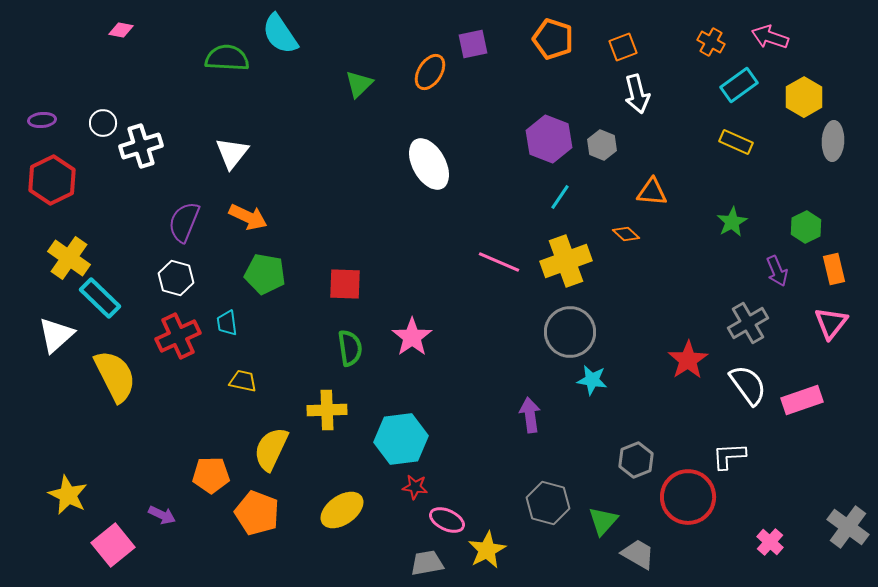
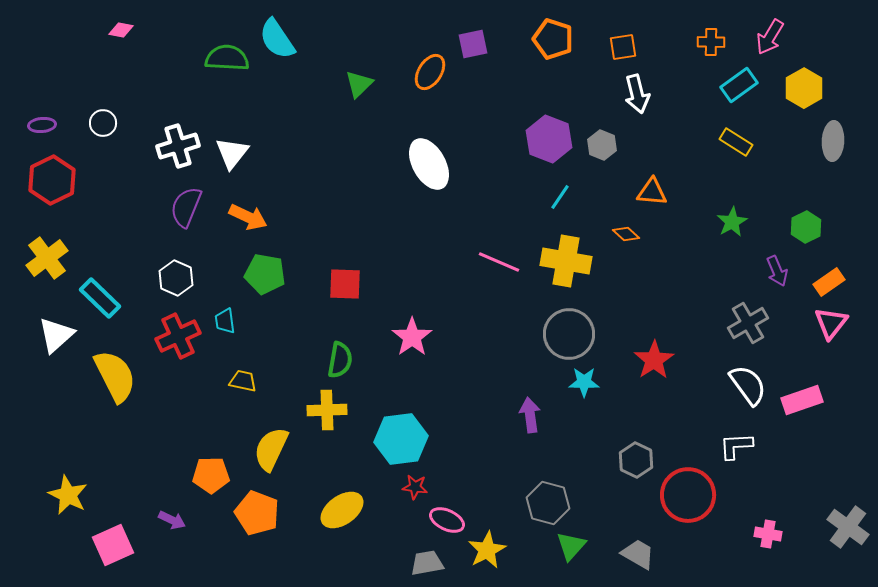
cyan semicircle at (280, 34): moved 3 px left, 5 px down
pink arrow at (770, 37): rotated 78 degrees counterclockwise
orange cross at (711, 42): rotated 28 degrees counterclockwise
orange square at (623, 47): rotated 12 degrees clockwise
yellow hexagon at (804, 97): moved 9 px up
purple ellipse at (42, 120): moved 5 px down
yellow rectangle at (736, 142): rotated 8 degrees clockwise
white cross at (141, 146): moved 37 px right
purple semicircle at (184, 222): moved 2 px right, 15 px up
yellow cross at (69, 258): moved 22 px left; rotated 18 degrees clockwise
yellow cross at (566, 261): rotated 30 degrees clockwise
orange rectangle at (834, 269): moved 5 px left, 13 px down; rotated 68 degrees clockwise
white hexagon at (176, 278): rotated 8 degrees clockwise
cyan trapezoid at (227, 323): moved 2 px left, 2 px up
gray circle at (570, 332): moved 1 px left, 2 px down
green semicircle at (350, 348): moved 10 px left, 12 px down; rotated 18 degrees clockwise
red star at (688, 360): moved 34 px left
cyan star at (592, 380): moved 8 px left, 2 px down; rotated 8 degrees counterclockwise
white L-shape at (729, 456): moved 7 px right, 10 px up
gray hexagon at (636, 460): rotated 12 degrees counterclockwise
red circle at (688, 497): moved 2 px up
purple arrow at (162, 515): moved 10 px right, 5 px down
green triangle at (603, 521): moved 32 px left, 25 px down
pink cross at (770, 542): moved 2 px left, 8 px up; rotated 32 degrees counterclockwise
pink square at (113, 545): rotated 15 degrees clockwise
